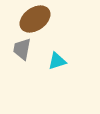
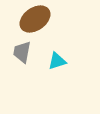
gray trapezoid: moved 3 px down
